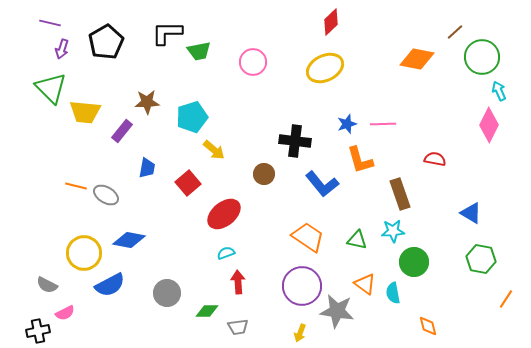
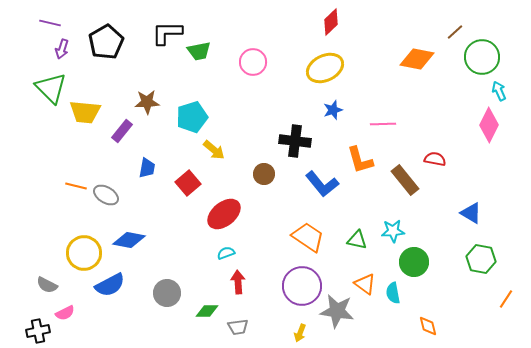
blue star at (347, 124): moved 14 px left, 14 px up
brown rectangle at (400, 194): moved 5 px right, 14 px up; rotated 20 degrees counterclockwise
